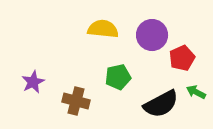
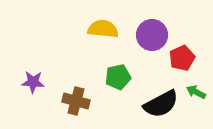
purple star: rotated 30 degrees clockwise
